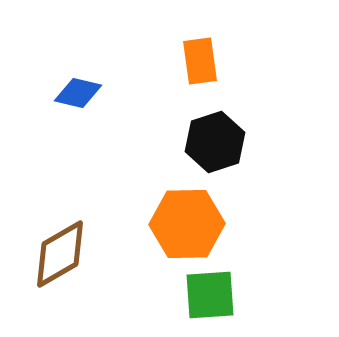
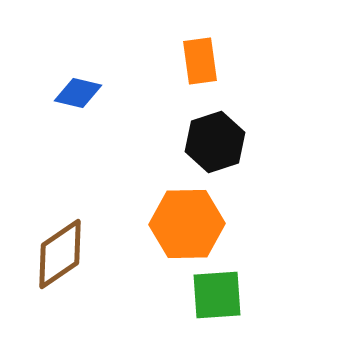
brown diamond: rotated 4 degrees counterclockwise
green square: moved 7 px right
